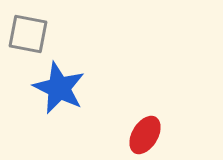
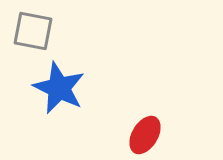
gray square: moved 5 px right, 3 px up
